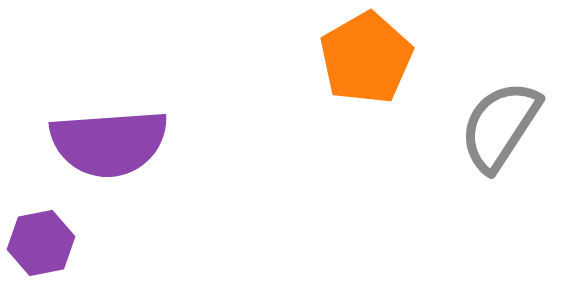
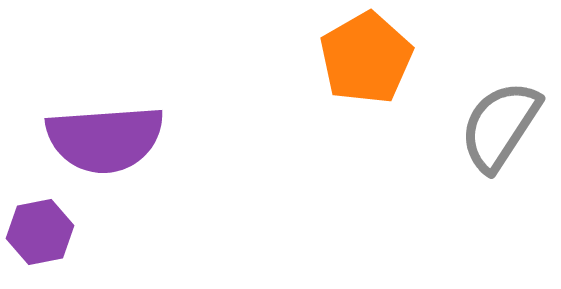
purple semicircle: moved 4 px left, 4 px up
purple hexagon: moved 1 px left, 11 px up
